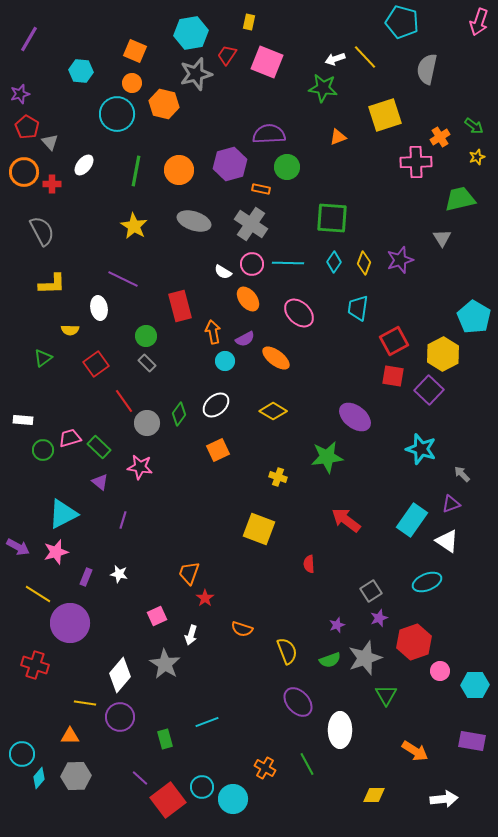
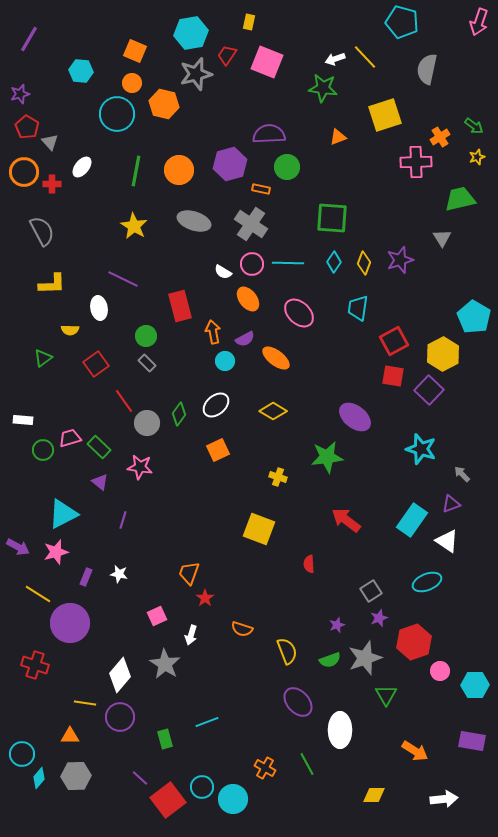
white ellipse at (84, 165): moved 2 px left, 2 px down
